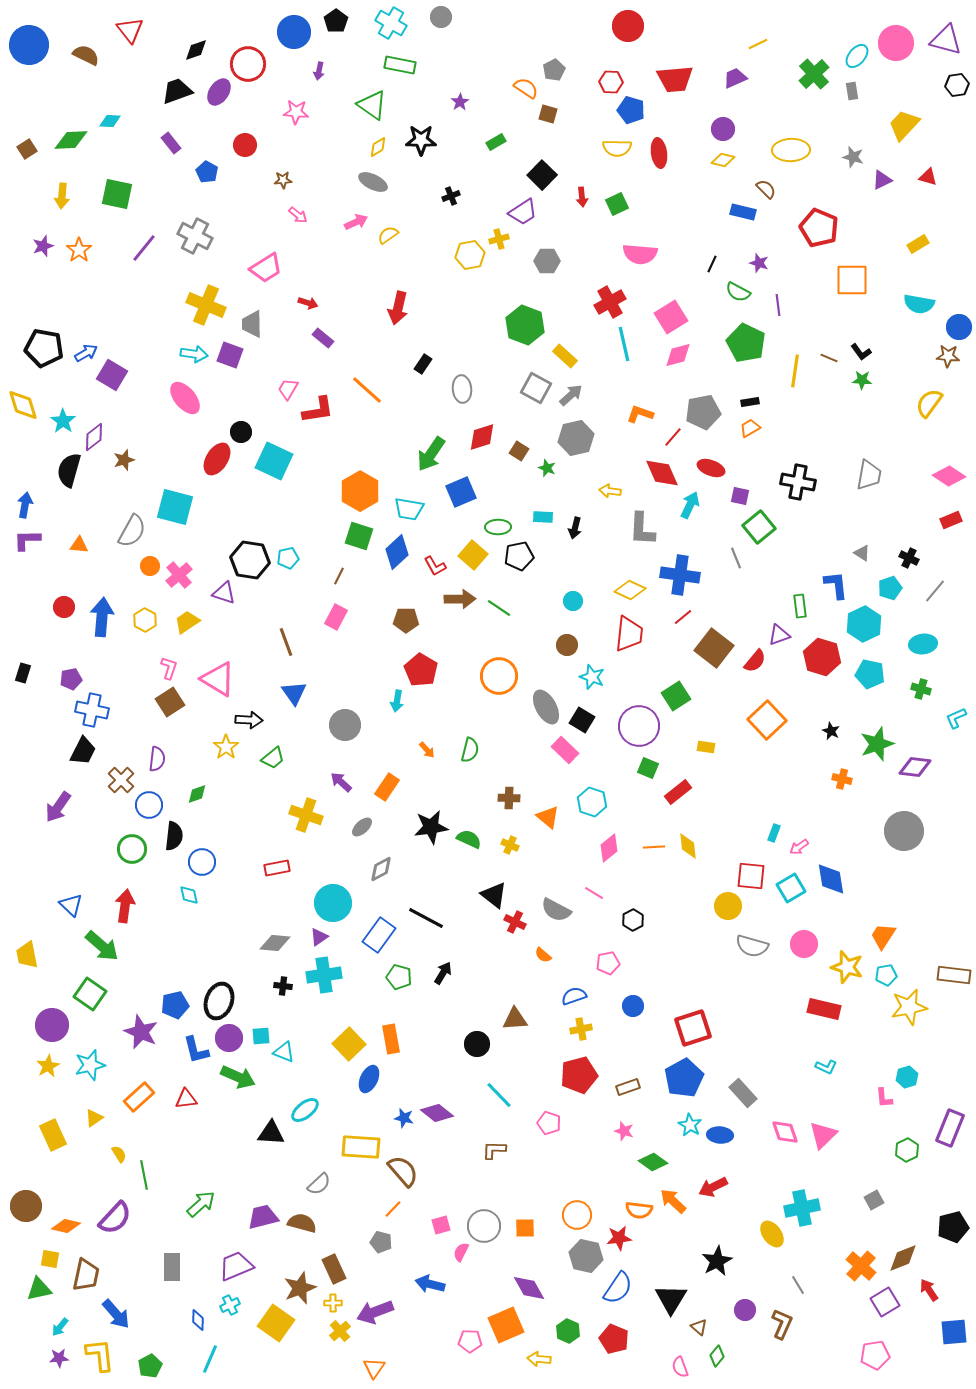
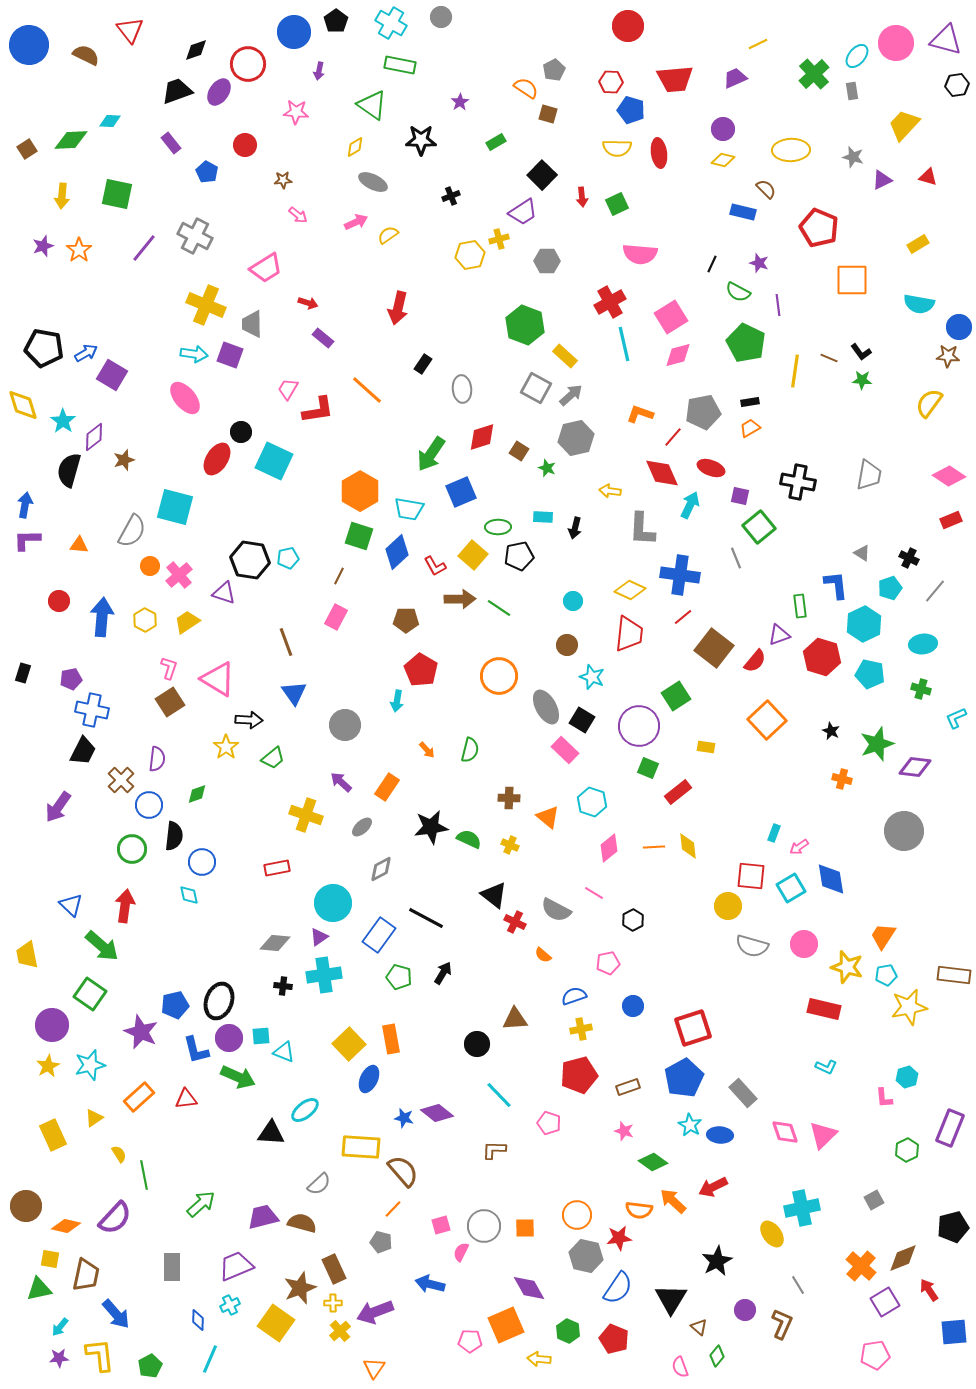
yellow diamond at (378, 147): moved 23 px left
red circle at (64, 607): moved 5 px left, 6 px up
